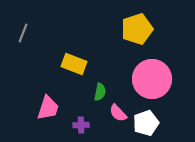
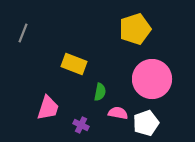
yellow pentagon: moved 2 px left
pink semicircle: rotated 144 degrees clockwise
purple cross: rotated 28 degrees clockwise
